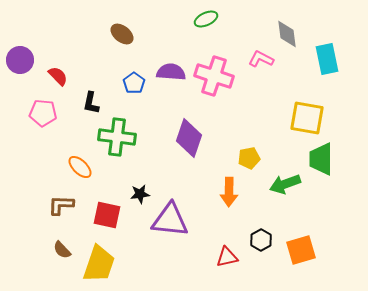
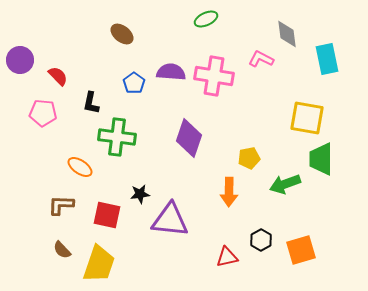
pink cross: rotated 9 degrees counterclockwise
orange ellipse: rotated 10 degrees counterclockwise
